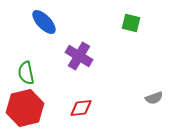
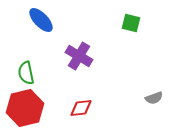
blue ellipse: moved 3 px left, 2 px up
